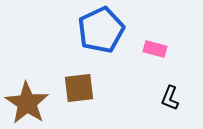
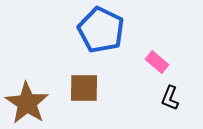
blue pentagon: rotated 21 degrees counterclockwise
pink rectangle: moved 2 px right, 13 px down; rotated 25 degrees clockwise
brown square: moved 5 px right; rotated 8 degrees clockwise
